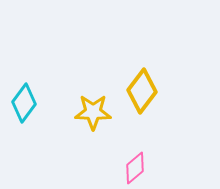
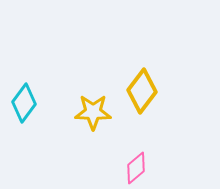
pink diamond: moved 1 px right
